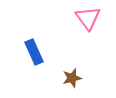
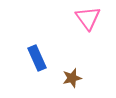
blue rectangle: moved 3 px right, 6 px down
